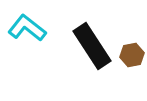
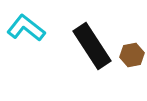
cyan L-shape: moved 1 px left
